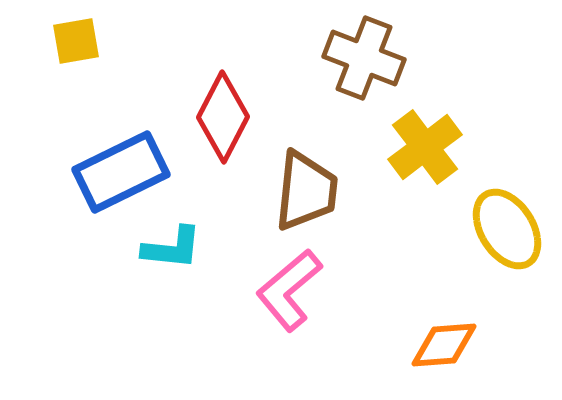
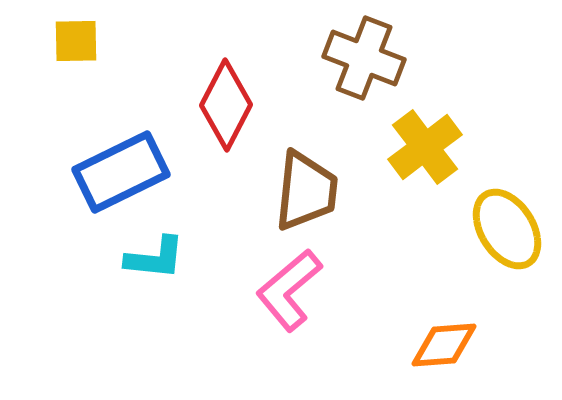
yellow square: rotated 9 degrees clockwise
red diamond: moved 3 px right, 12 px up
cyan L-shape: moved 17 px left, 10 px down
